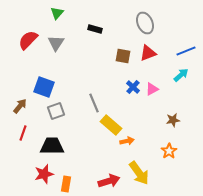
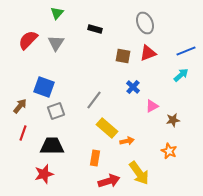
pink triangle: moved 17 px down
gray line: moved 3 px up; rotated 60 degrees clockwise
yellow rectangle: moved 4 px left, 3 px down
orange star: rotated 14 degrees counterclockwise
orange rectangle: moved 29 px right, 26 px up
